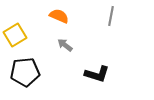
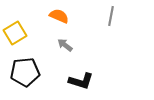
yellow square: moved 2 px up
black L-shape: moved 16 px left, 7 px down
